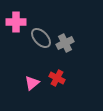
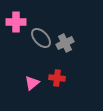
red cross: rotated 21 degrees counterclockwise
